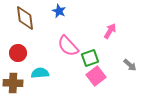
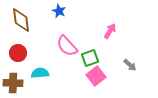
brown diamond: moved 4 px left, 2 px down
pink semicircle: moved 1 px left
